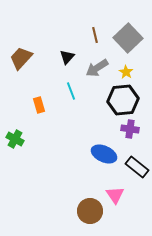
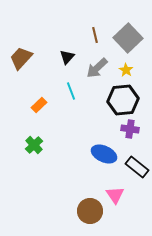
gray arrow: rotated 10 degrees counterclockwise
yellow star: moved 2 px up
orange rectangle: rotated 63 degrees clockwise
green cross: moved 19 px right, 6 px down; rotated 18 degrees clockwise
